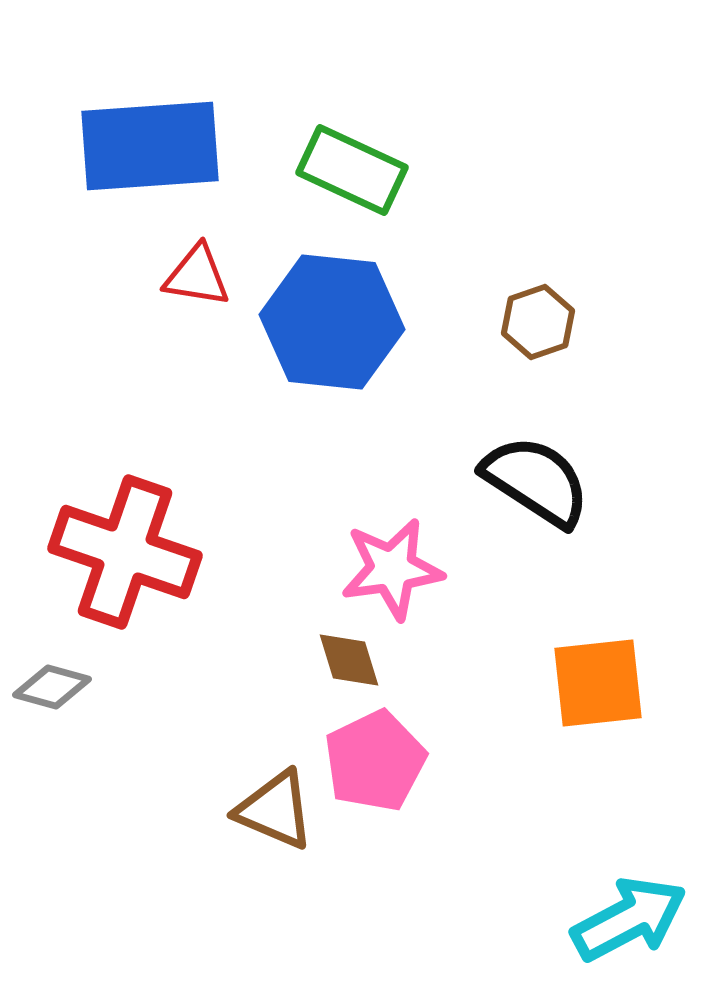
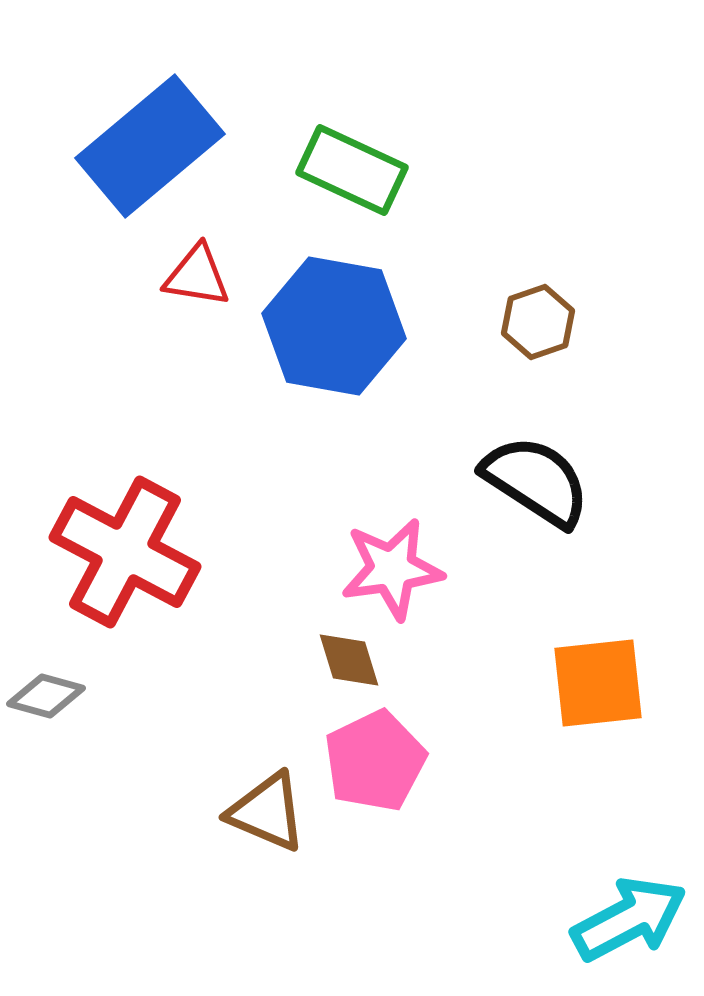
blue rectangle: rotated 36 degrees counterclockwise
blue hexagon: moved 2 px right, 4 px down; rotated 4 degrees clockwise
red cross: rotated 9 degrees clockwise
gray diamond: moved 6 px left, 9 px down
brown triangle: moved 8 px left, 2 px down
